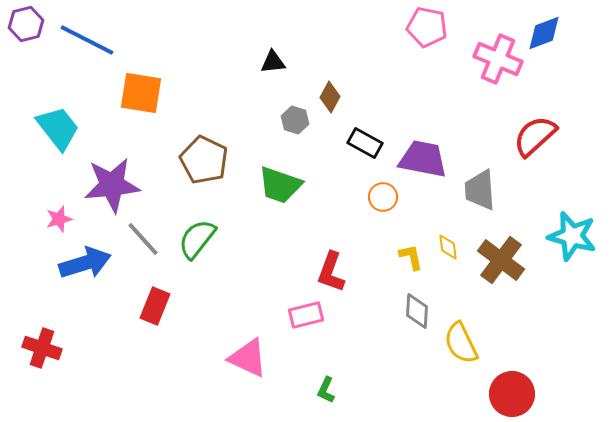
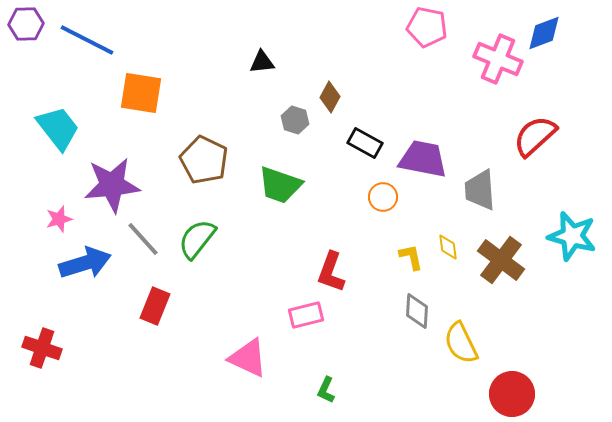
purple hexagon: rotated 12 degrees clockwise
black triangle: moved 11 px left
